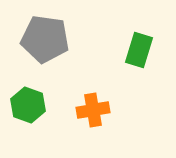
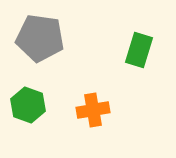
gray pentagon: moved 5 px left, 1 px up
